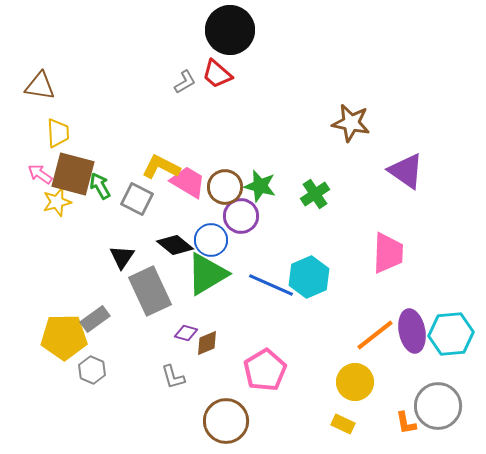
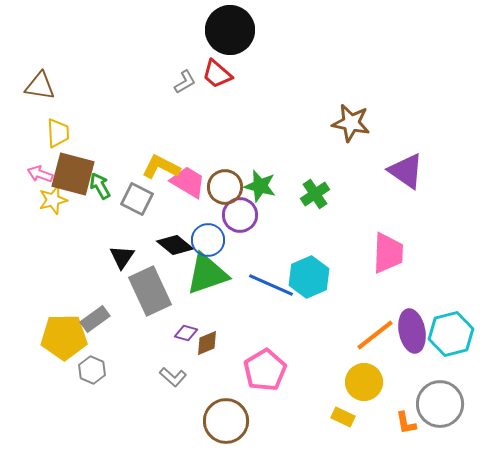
pink arrow at (40, 174): rotated 15 degrees counterclockwise
yellow star at (57, 202): moved 4 px left, 2 px up
purple circle at (241, 216): moved 1 px left, 1 px up
blue circle at (211, 240): moved 3 px left
green triangle at (207, 274): rotated 12 degrees clockwise
cyan hexagon at (451, 334): rotated 9 degrees counterclockwise
gray L-shape at (173, 377): rotated 32 degrees counterclockwise
yellow circle at (355, 382): moved 9 px right
gray circle at (438, 406): moved 2 px right, 2 px up
yellow rectangle at (343, 424): moved 7 px up
